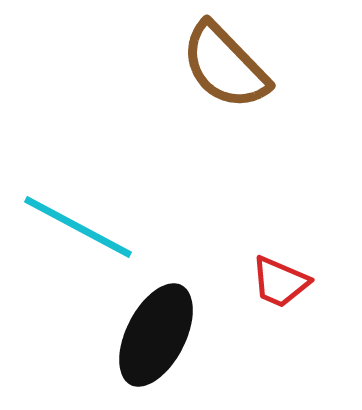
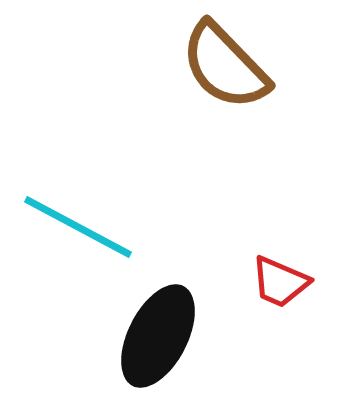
black ellipse: moved 2 px right, 1 px down
